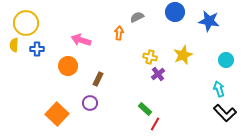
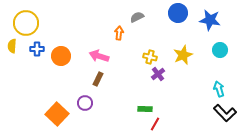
blue circle: moved 3 px right, 1 px down
blue star: moved 1 px right, 1 px up
pink arrow: moved 18 px right, 16 px down
yellow semicircle: moved 2 px left, 1 px down
cyan circle: moved 6 px left, 10 px up
orange circle: moved 7 px left, 10 px up
purple circle: moved 5 px left
green rectangle: rotated 40 degrees counterclockwise
